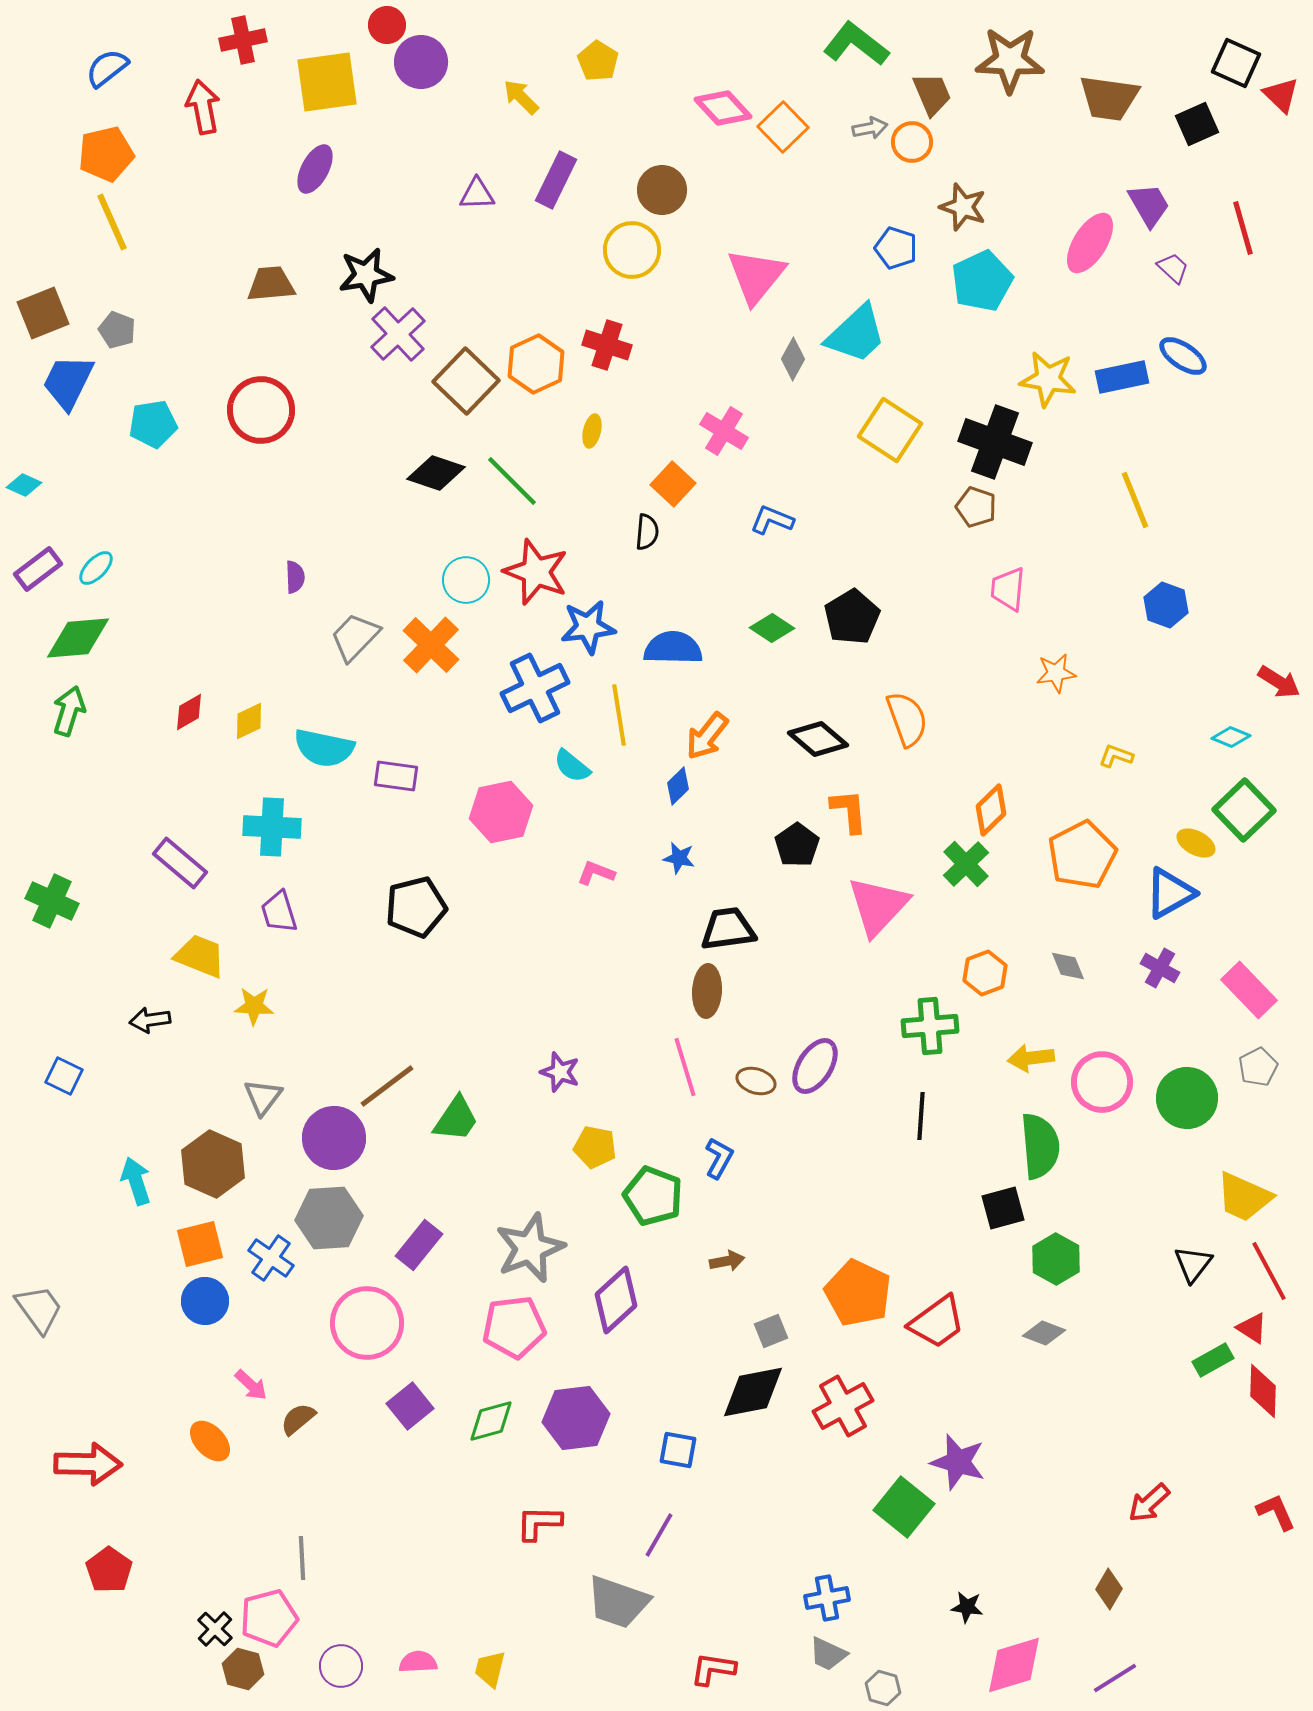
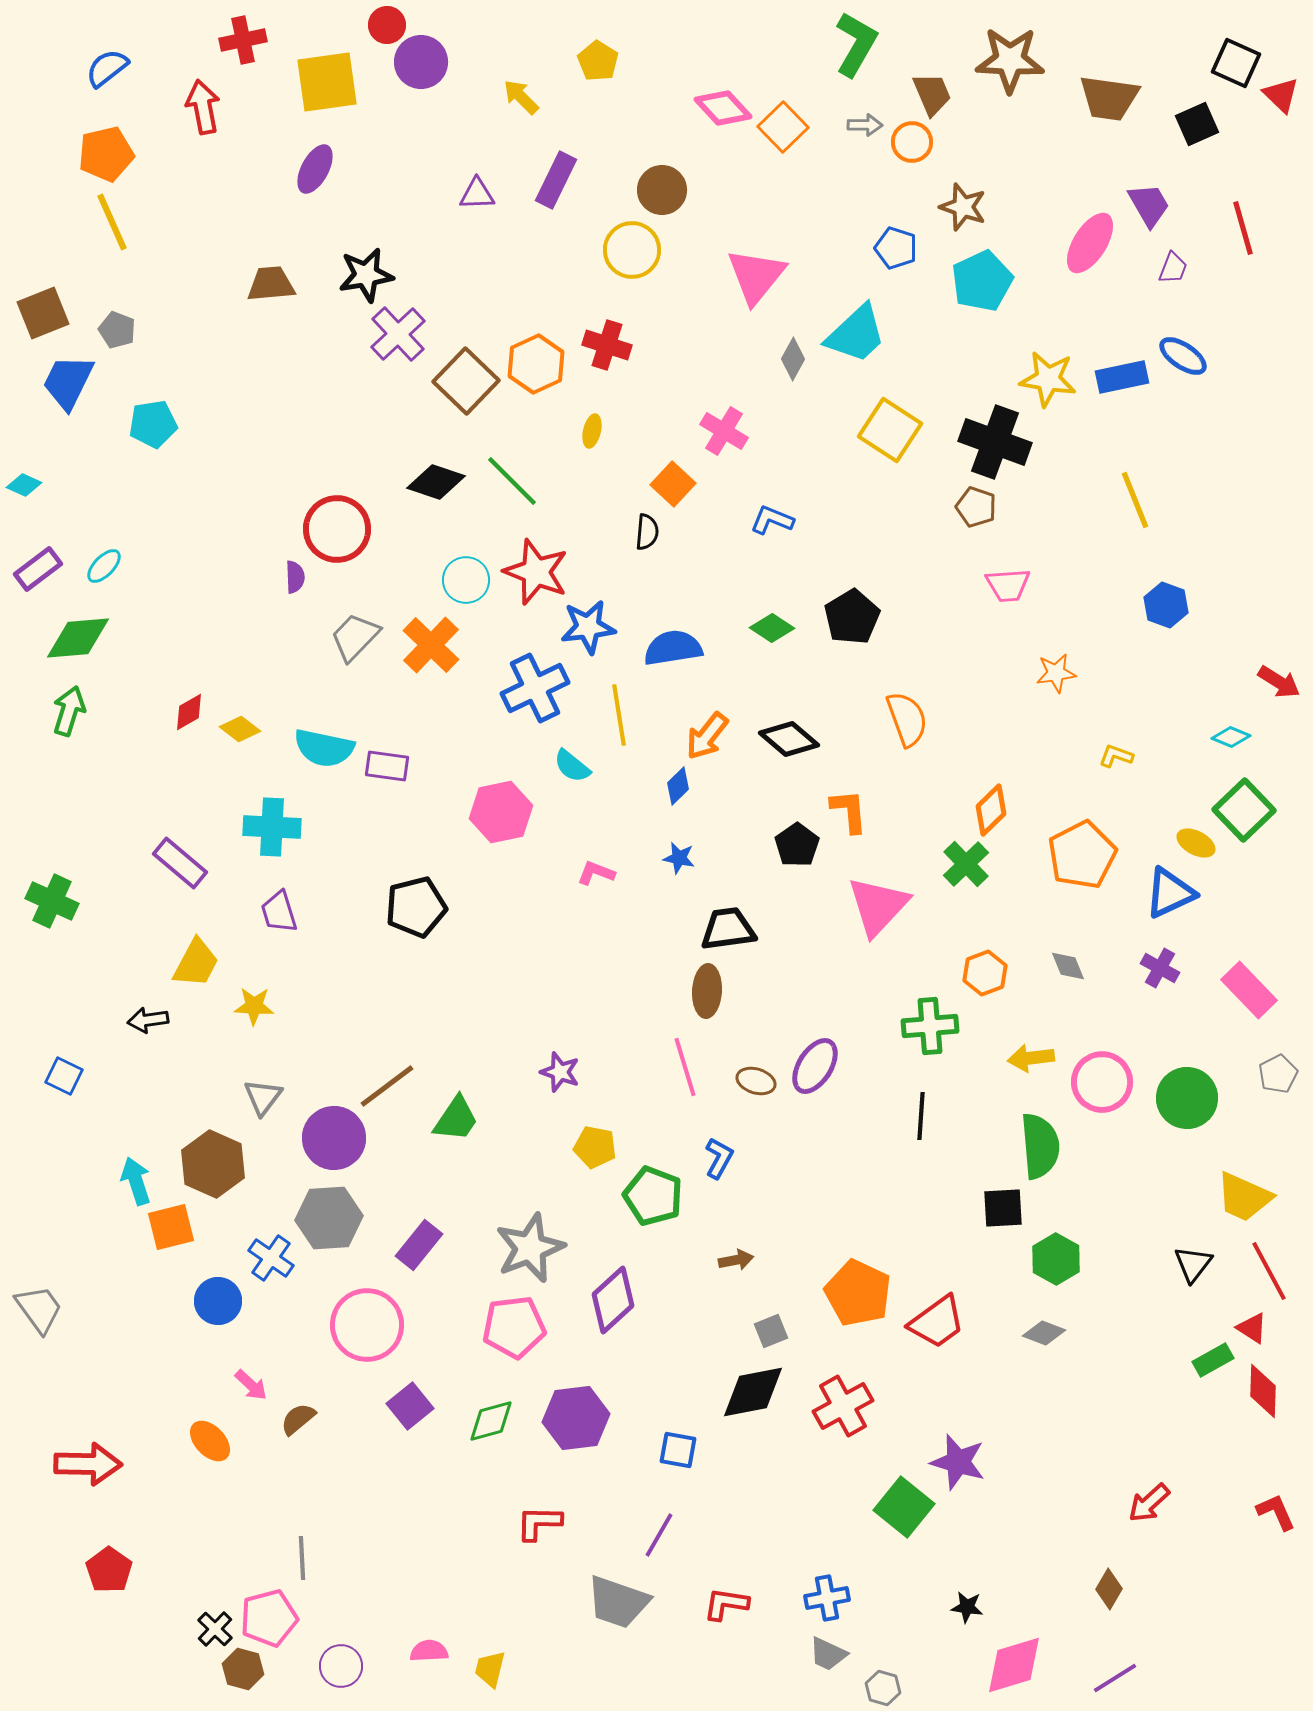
green L-shape at (856, 44): rotated 82 degrees clockwise
gray arrow at (870, 128): moved 5 px left, 3 px up; rotated 12 degrees clockwise
purple trapezoid at (1173, 268): rotated 68 degrees clockwise
red circle at (261, 410): moved 76 px right, 119 px down
black diamond at (436, 473): moved 9 px down
cyan ellipse at (96, 568): moved 8 px right, 2 px up
pink trapezoid at (1008, 589): moved 4 px up; rotated 99 degrees counterclockwise
blue semicircle at (673, 648): rotated 10 degrees counterclockwise
yellow diamond at (249, 721): moved 9 px left, 8 px down; rotated 63 degrees clockwise
black diamond at (818, 739): moved 29 px left
purple rectangle at (396, 776): moved 9 px left, 10 px up
blue triangle at (1170, 893): rotated 4 degrees clockwise
yellow trapezoid at (200, 956): moved 4 px left, 7 px down; rotated 96 degrees clockwise
black arrow at (150, 1020): moved 2 px left
gray pentagon at (1258, 1067): moved 20 px right, 7 px down
black square at (1003, 1208): rotated 12 degrees clockwise
orange square at (200, 1244): moved 29 px left, 17 px up
brown arrow at (727, 1261): moved 9 px right, 1 px up
purple diamond at (616, 1300): moved 3 px left
blue circle at (205, 1301): moved 13 px right
pink circle at (367, 1323): moved 2 px down
pink semicircle at (418, 1662): moved 11 px right, 11 px up
red L-shape at (713, 1669): moved 13 px right, 65 px up
